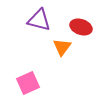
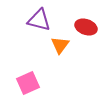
red ellipse: moved 5 px right
orange triangle: moved 2 px left, 2 px up
